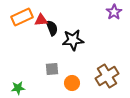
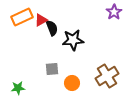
red triangle: rotated 24 degrees counterclockwise
